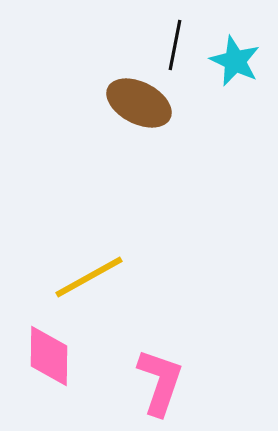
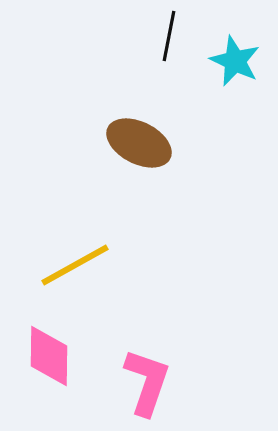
black line: moved 6 px left, 9 px up
brown ellipse: moved 40 px down
yellow line: moved 14 px left, 12 px up
pink L-shape: moved 13 px left
